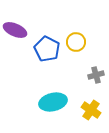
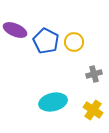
yellow circle: moved 2 px left
blue pentagon: moved 1 px left, 8 px up
gray cross: moved 2 px left, 1 px up
yellow cross: moved 2 px right
